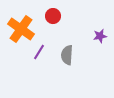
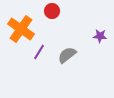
red circle: moved 1 px left, 5 px up
purple star: rotated 16 degrees clockwise
gray semicircle: rotated 48 degrees clockwise
